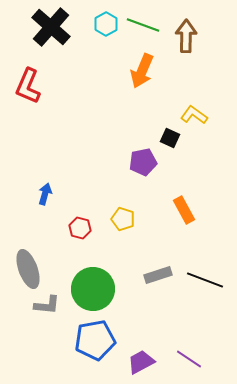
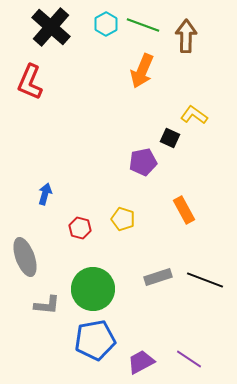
red L-shape: moved 2 px right, 4 px up
gray ellipse: moved 3 px left, 12 px up
gray rectangle: moved 2 px down
